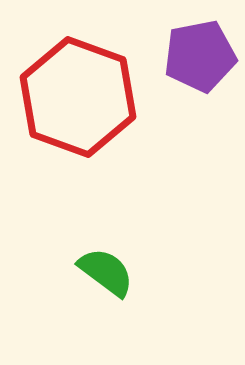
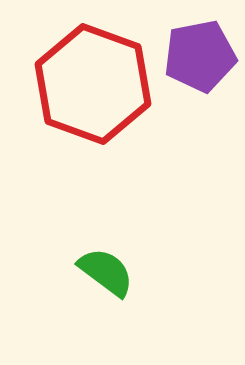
red hexagon: moved 15 px right, 13 px up
